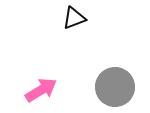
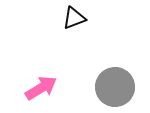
pink arrow: moved 2 px up
